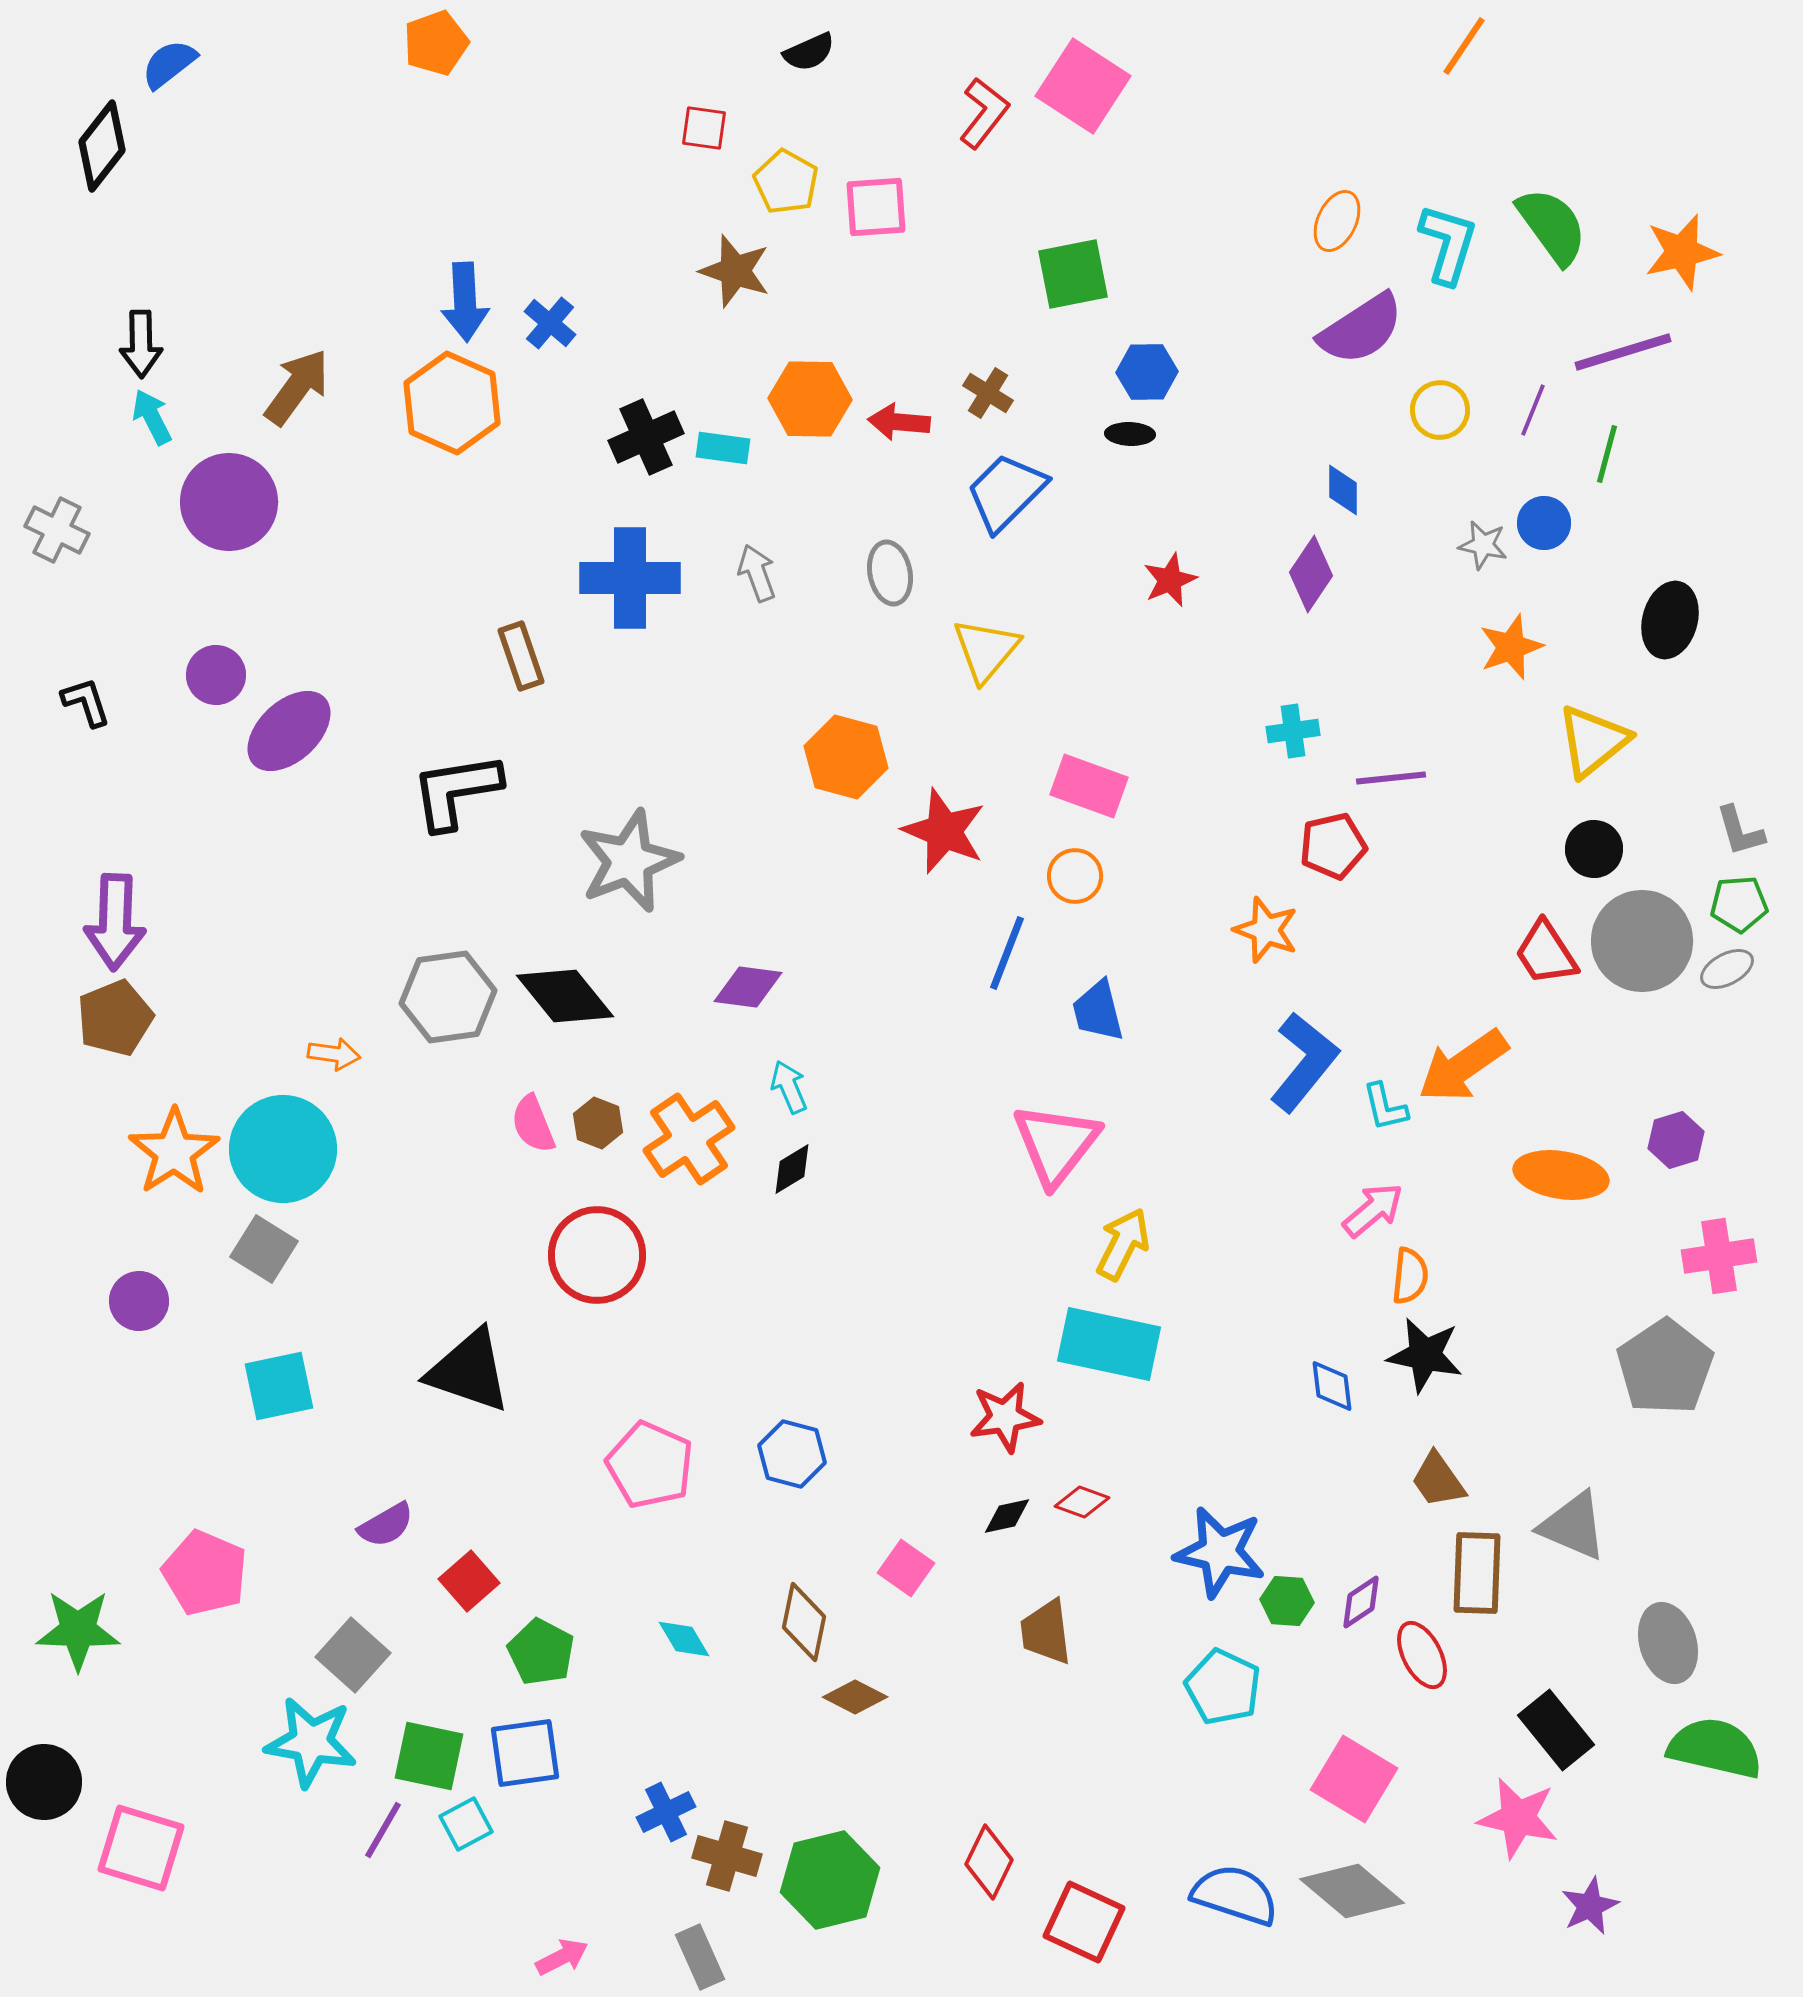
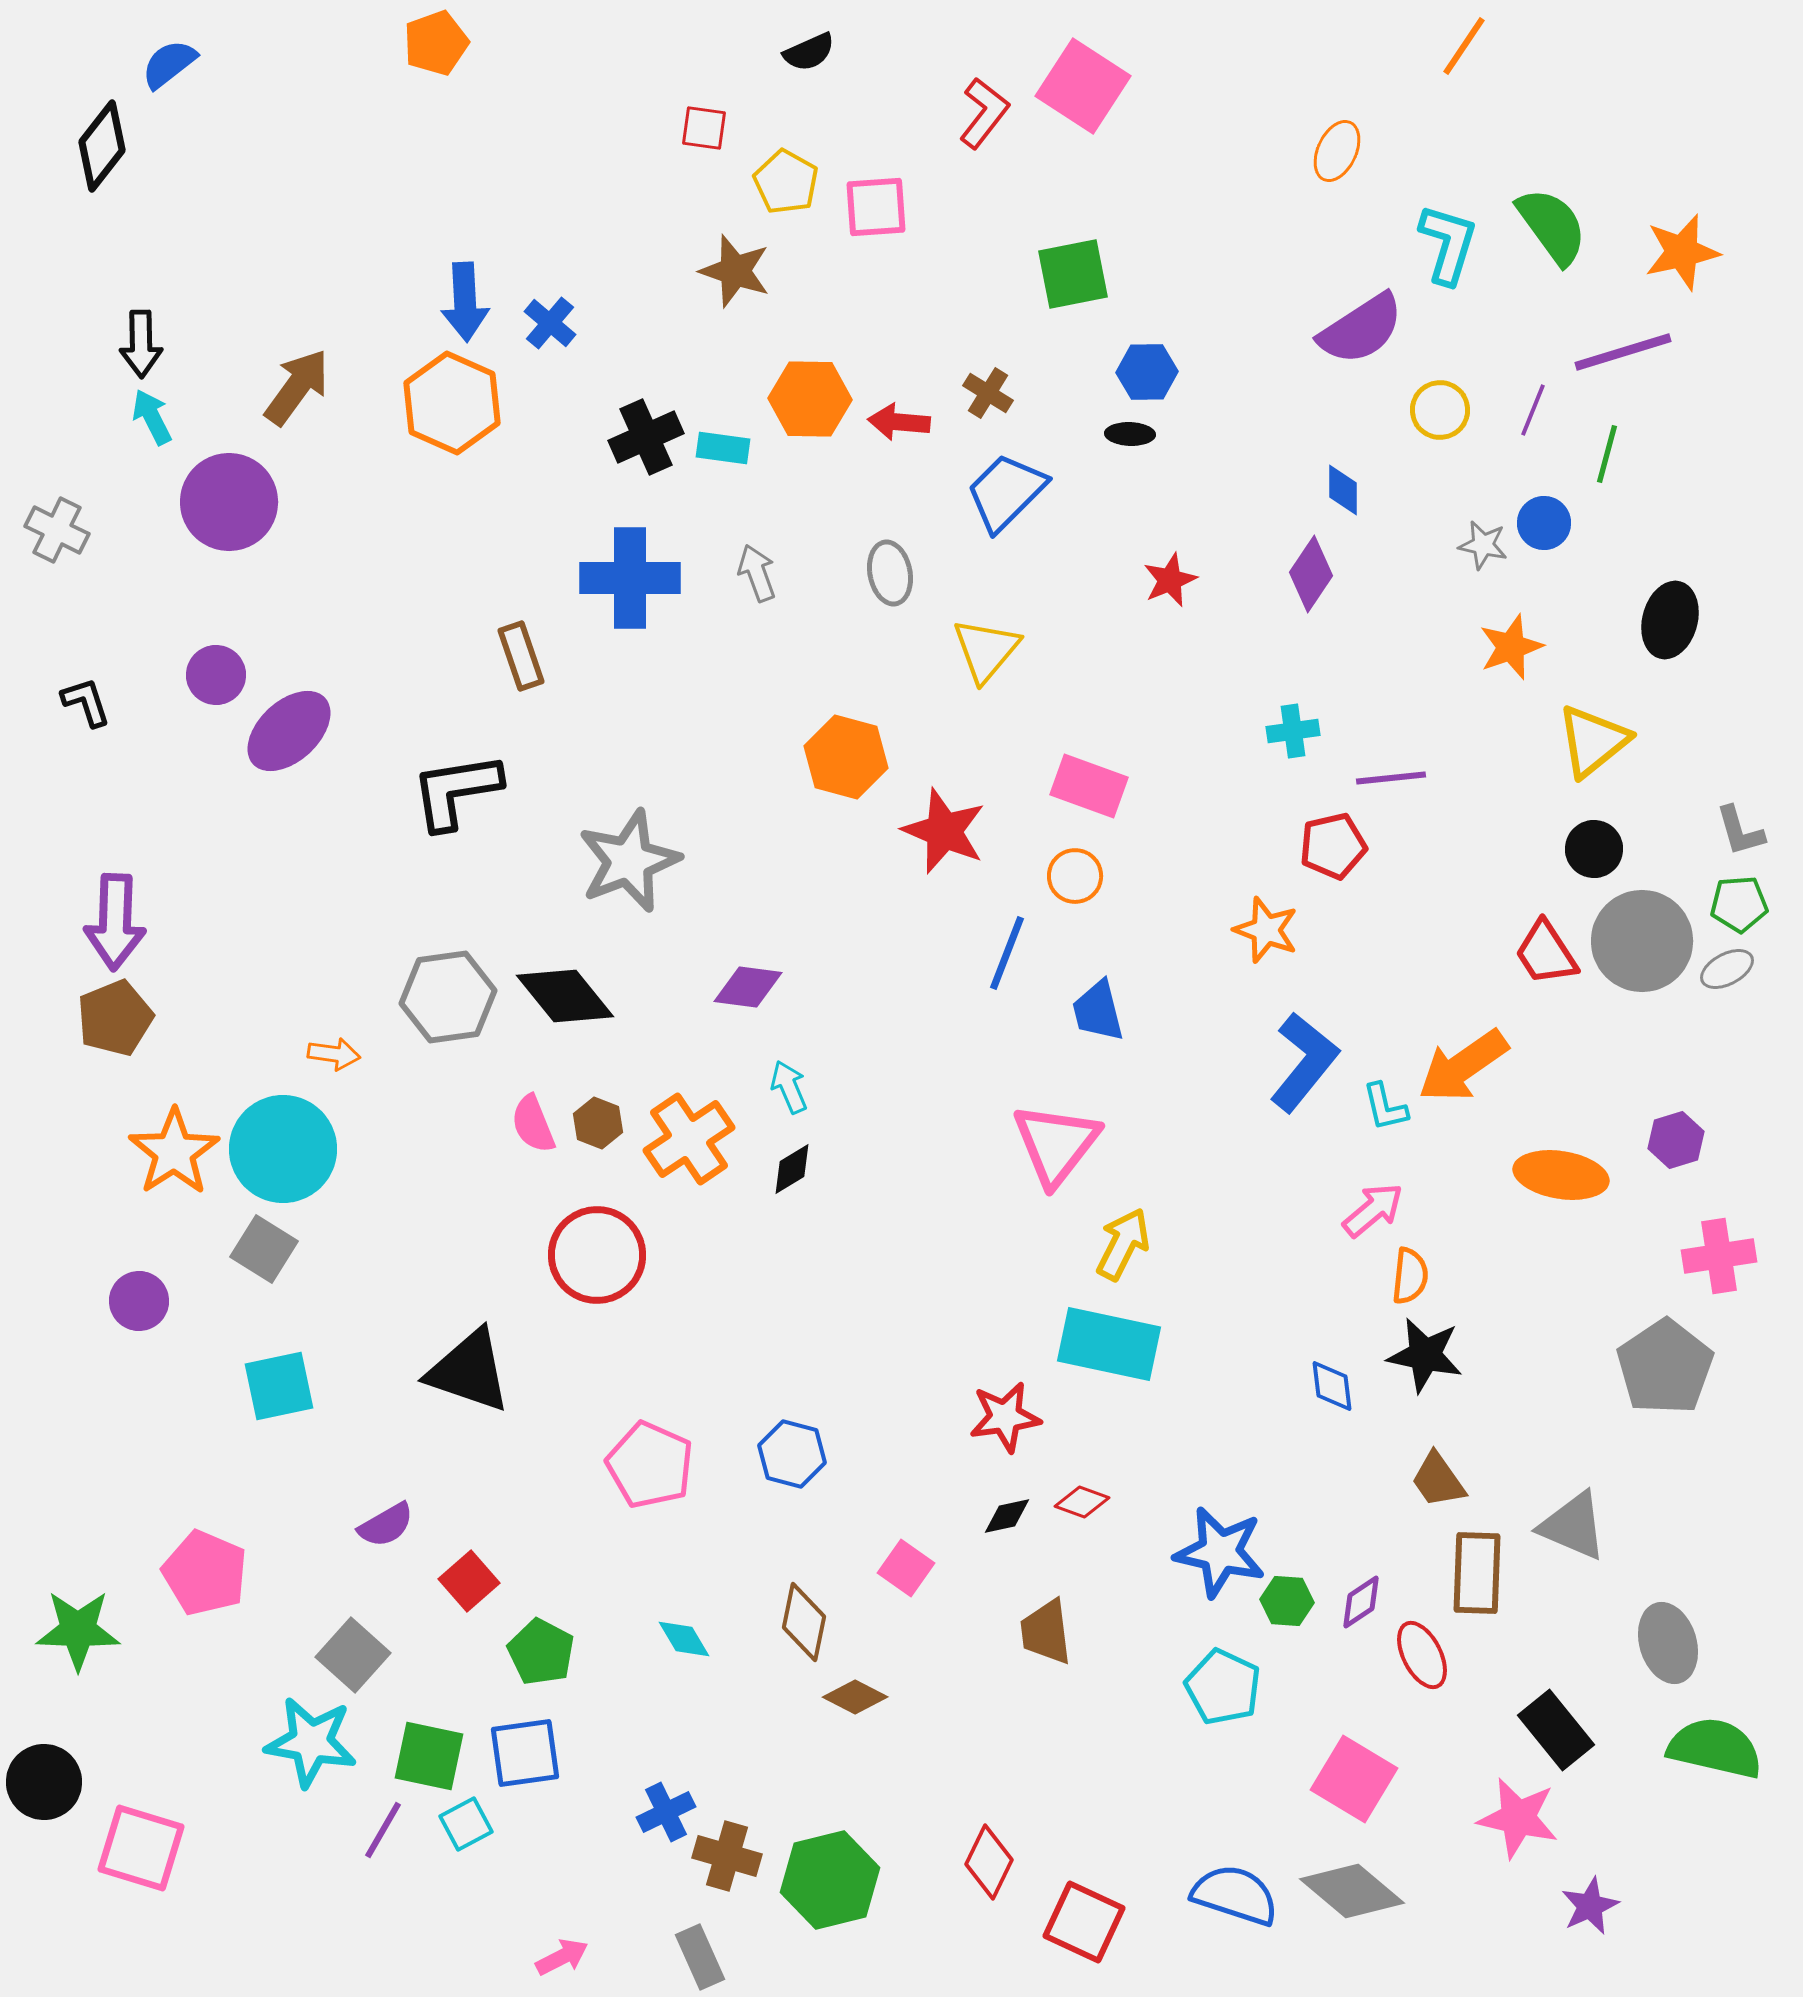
orange ellipse at (1337, 221): moved 70 px up
